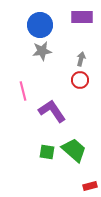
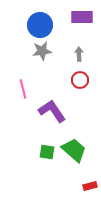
gray arrow: moved 2 px left, 5 px up; rotated 16 degrees counterclockwise
pink line: moved 2 px up
